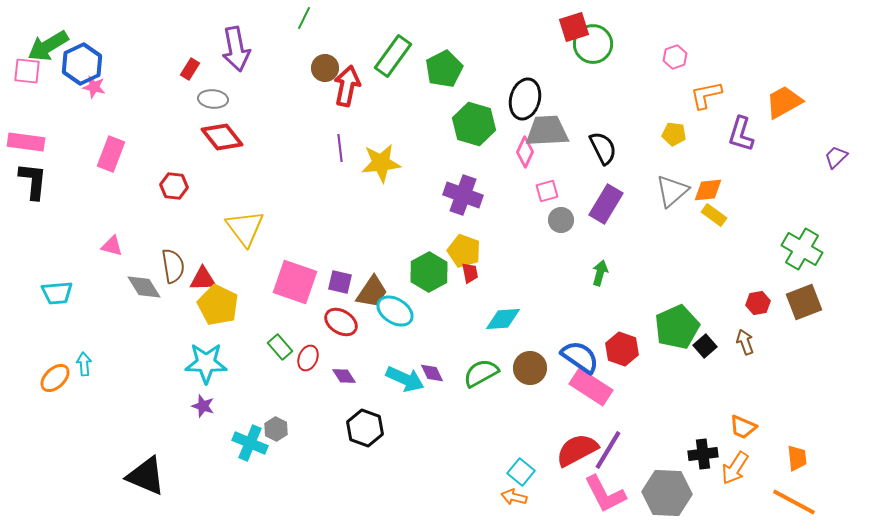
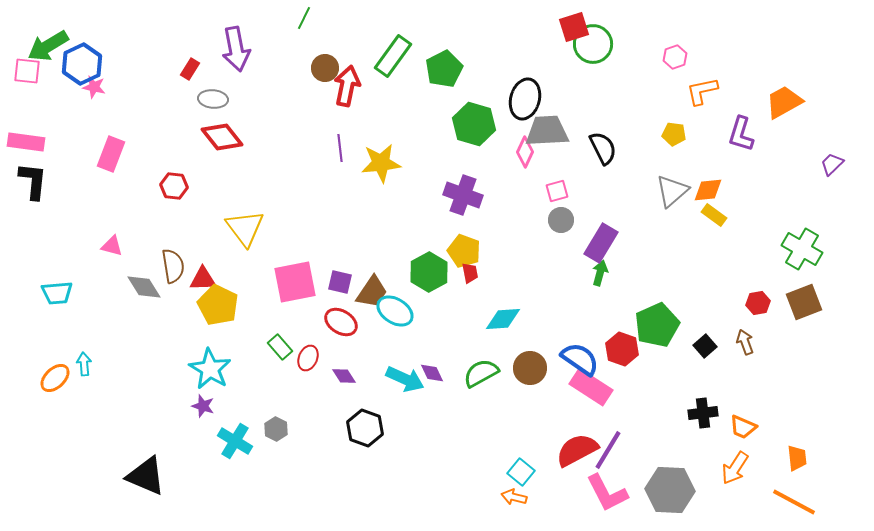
orange L-shape at (706, 95): moved 4 px left, 4 px up
purple trapezoid at (836, 157): moved 4 px left, 7 px down
pink square at (547, 191): moved 10 px right
purple rectangle at (606, 204): moved 5 px left, 39 px down
pink square at (295, 282): rotated 30 degrees counterclockwise
green pentagon at (677, 327): moved 20 px left, 2 px up
blue semicircle at (580, 357): moved 2 px down
cyan star at (206, 363): moved 4 px right, 6 px down; rotated 30 degrees clockwise
cyan cross at (250, 443): moved 15 px left, 2 px up; rotated 8 degrees clockwise
black cross at (703, 454): moved 41 px up
gray hexagon at (667, 493): moved 3 px right, 3 px up
pink L-shape at (605, 494): moved 2 px right, 1 px up
